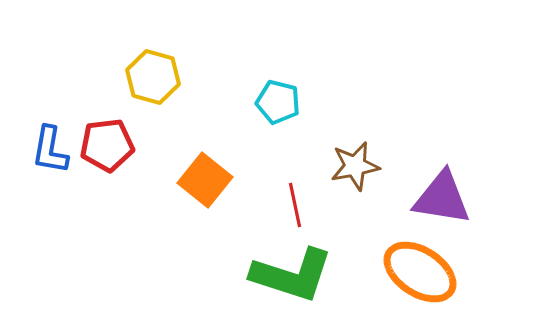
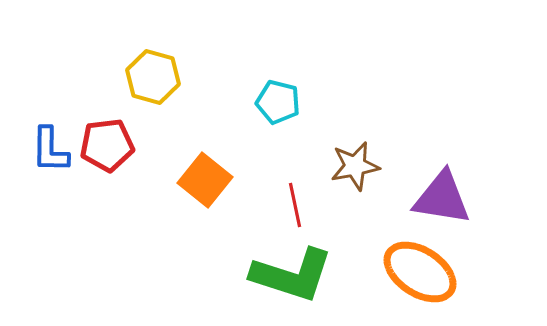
blue L-shape: rotated 9 degrees counterclockwise
